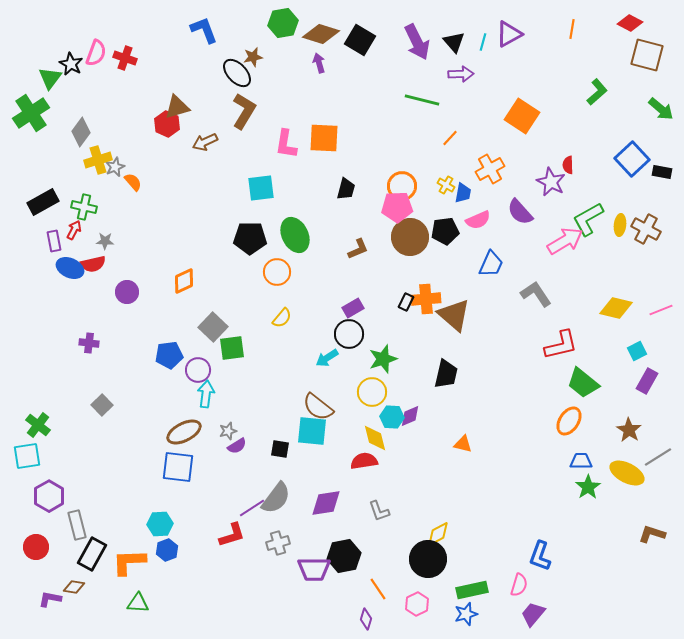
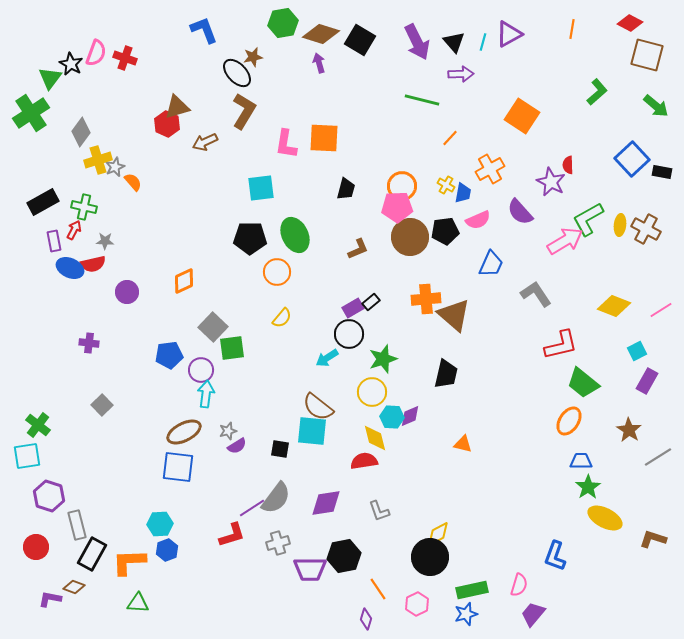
green arrow at (661, 109): moved 5 px left, 3 px up
black rectangle at (406, 302): moved 35 px left; rotated 24 degrees clockwise
yellow diamond at (616, 308): moved 2 px left, 2 px up; rotated 8 degrees clockwise
pink line at (661, 310): rotated 10 degrees counterclockwise
purple circle at (198, 370): moved 3 px right
yellow ellipse at (627, 473): moved 22 px left, 45 px down
purple hexagon at (49, 496): rotated 12 degrees counterclockwise
brown L-shape at (652, 534): moved 1 px right, 5 px down
blue L-shape at (540, 556): moved 15 px right
black circle at (428, 559): moved 2 px right, 2 px up
purple trapezoid at (314, 569): moved 4 px left
brown diamond at (74, 587): rotated 10 degrees clockwise
